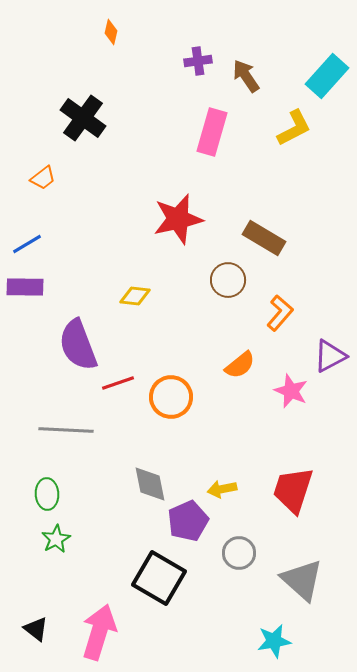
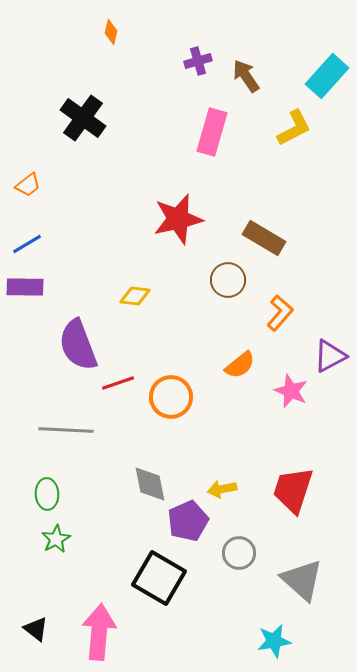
purple cross: rotated 8 degrees counterclockwise
orange trapezoid: moved 15 px left, 7 px down
pink arrow: rotated 12 degrees counterclockwise
